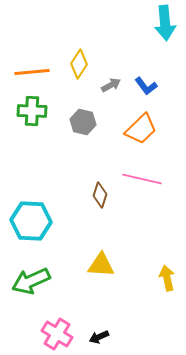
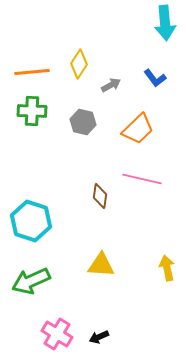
blue L-shape: moved 9 px right, 8 px up
orange trapezoid: moved 3 px left
brown diamond: moved 1 px down; rotated 10 degrees counterclockwise
cyan hexagon: rotated 15 degrees clockwise
yellow arrow: moved 10 px up
